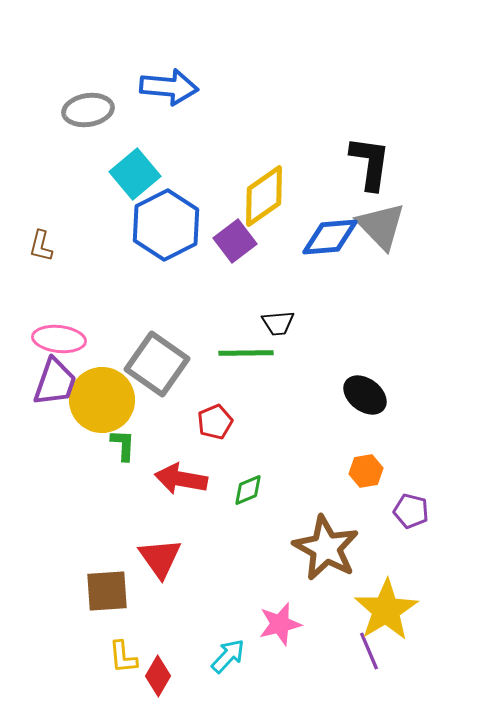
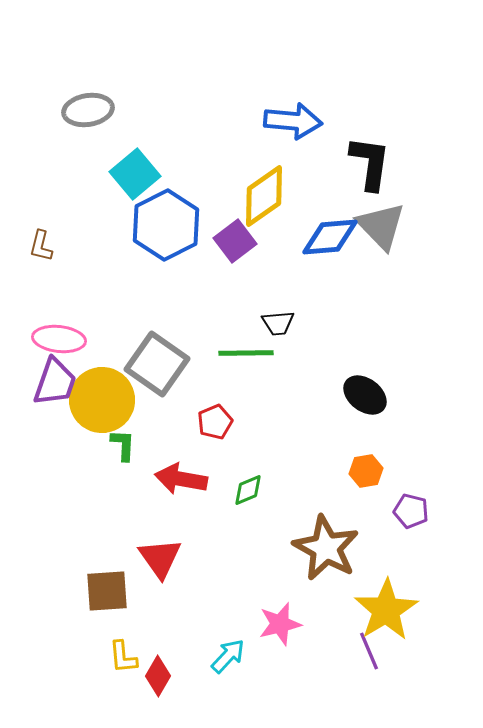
blue arrow: moved 124 px right, 34 px down
